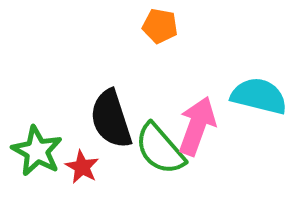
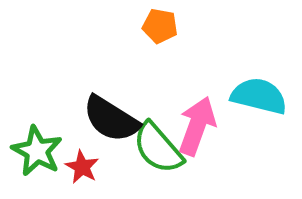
black semicircle: rotated 40 degrees counterclockwise
green semicircle: moved 2 px left, 1 px up
